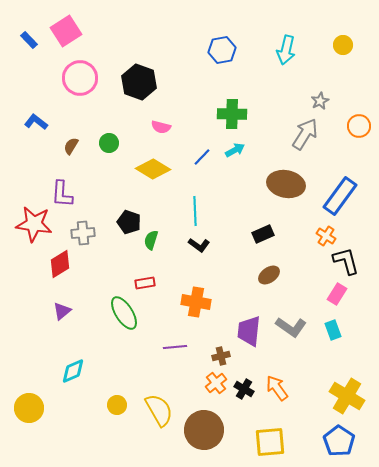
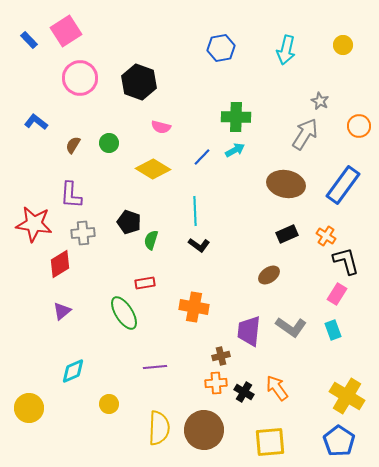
blue hexagon at (222, 50): moved 1 px left, 2 px up
gray star at (320, 101): rotated 18 degrees counterclockwise
green cross at (232, 114): moved 4 px right, 3 px down
brown semicircle at (71, 146): moved 2 px right, 1 px up
purple L-shape at (62, 194): moved 9 px right, 1 px down
blue rectangle at (340, 196): moved 3 px right, 11 px up
black rectangle at (263, 234): moved 24 px right
orange cross at (196, 302): moved 2 px left, 5 px down
purple line at (175, 347): moved 20 px left, 20 px down
orange cross at (216, 383): rotated 35 degrees clockwise
black cross at (244, 389): moved 3 px down
yellow circle at (117, 405): moved 8 px left, 1 px up
yellow semicircle at (159, 410): moved 18 px down; rotated 32 degrees clockwise
